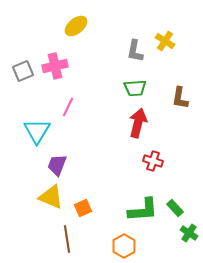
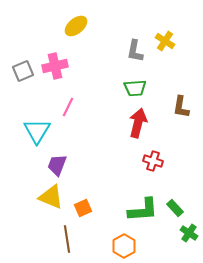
brown L-shape: moved 1 px right, 9 px down
